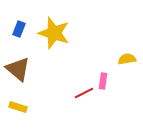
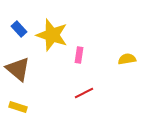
blue rectangle: rotated 63 degrees counterclockwise
yellow star: moved 2 px left, 2 px down
pink rectangle: moved 24 px left, 26 px up
